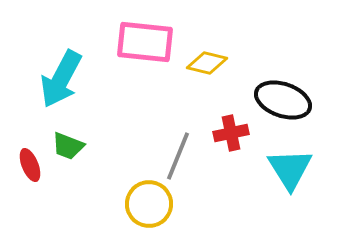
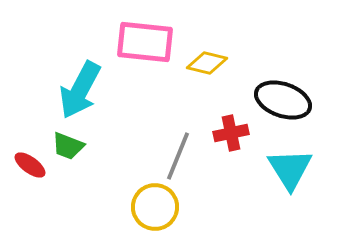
cyan arrow: moved 19 px right, 11 px down
red ellipse: rotated 32 degrees counterclockwise
yellow circle: moved 6 px right, 3 px down
